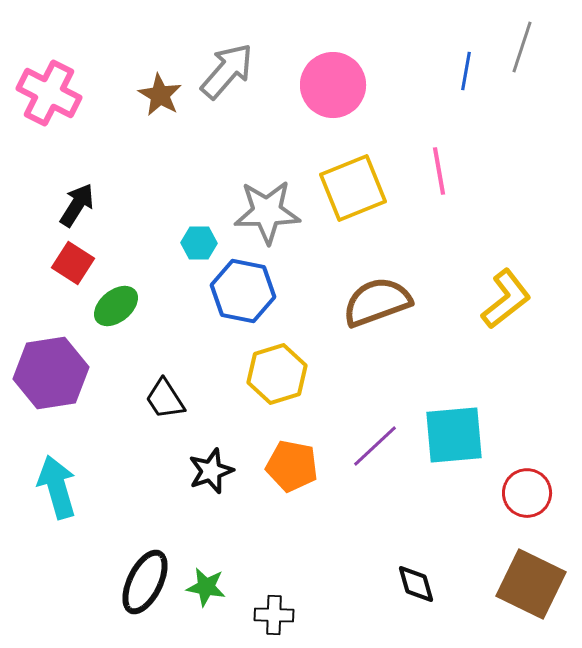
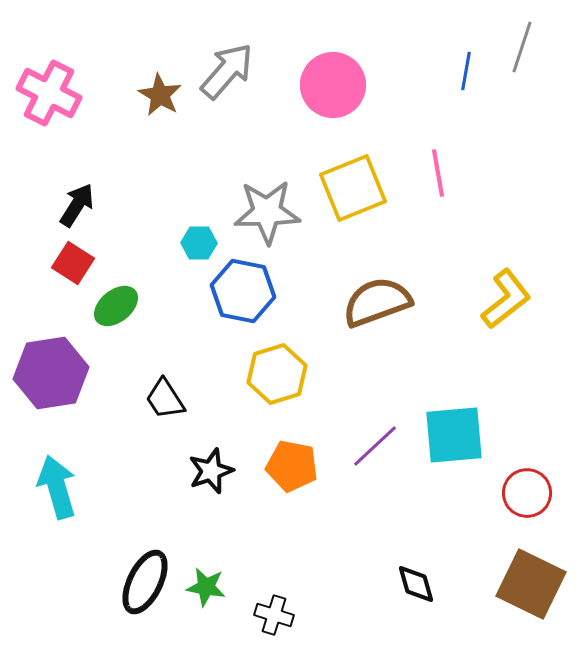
pink line: moved 1 px left, 2 px down
black cross: rotated 15 degrees clockwise
